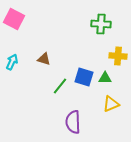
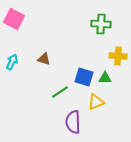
green line: moved 6 px down; rotated 18 degrees clockwise
yellow triangle: moved 15 px left, 2 px up
